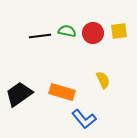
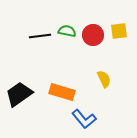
red circle: moved 2 px down
yellow semicircle: moved 1 px right, 1 px up
